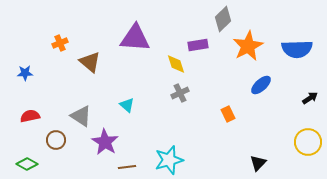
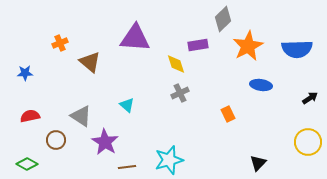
blue ellipse: rotated 50 degrees clockwise
